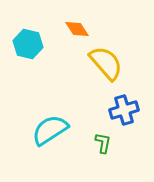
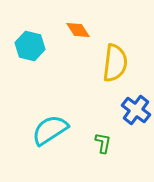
orange diamond: moved 1 px right, 1 px down
cyan hexagon: moved 2 px right, 2 px down
yellow semicircle: moved 9 px right; rotated 48 degrees clockwise
blue cross: moved 12 px right; rotated 36 degrees counterclockwise
